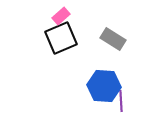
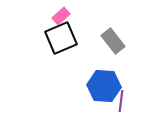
gray rectangle: moved 2 px down; rotated 20 degrees clockwise
purple line: rotated 10 degrees clockwise
